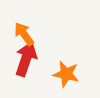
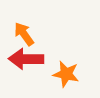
red arrow: rotated 108 degrees counterclockwise
